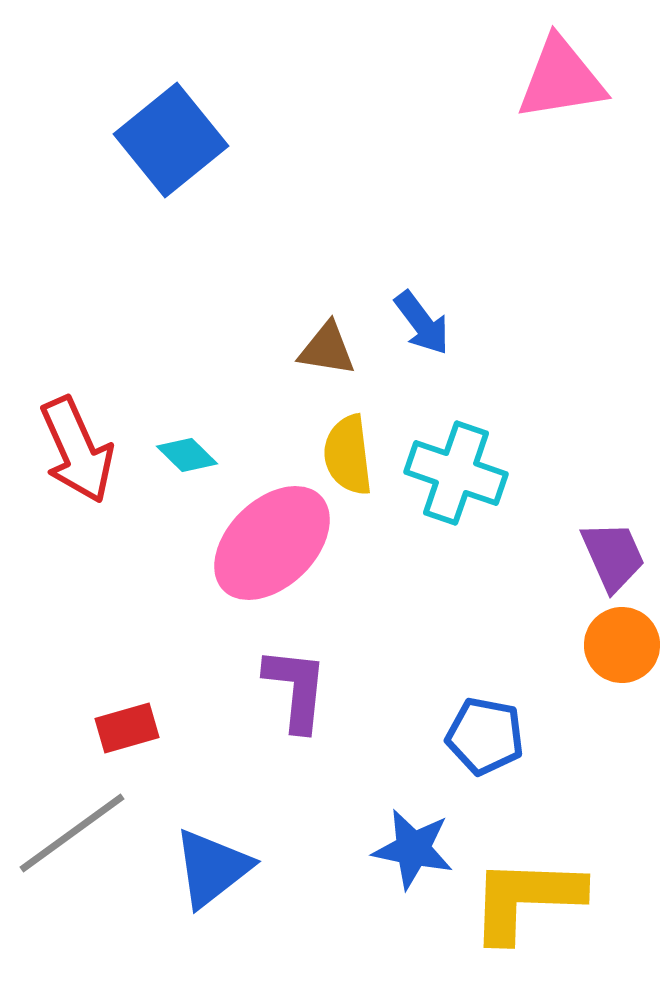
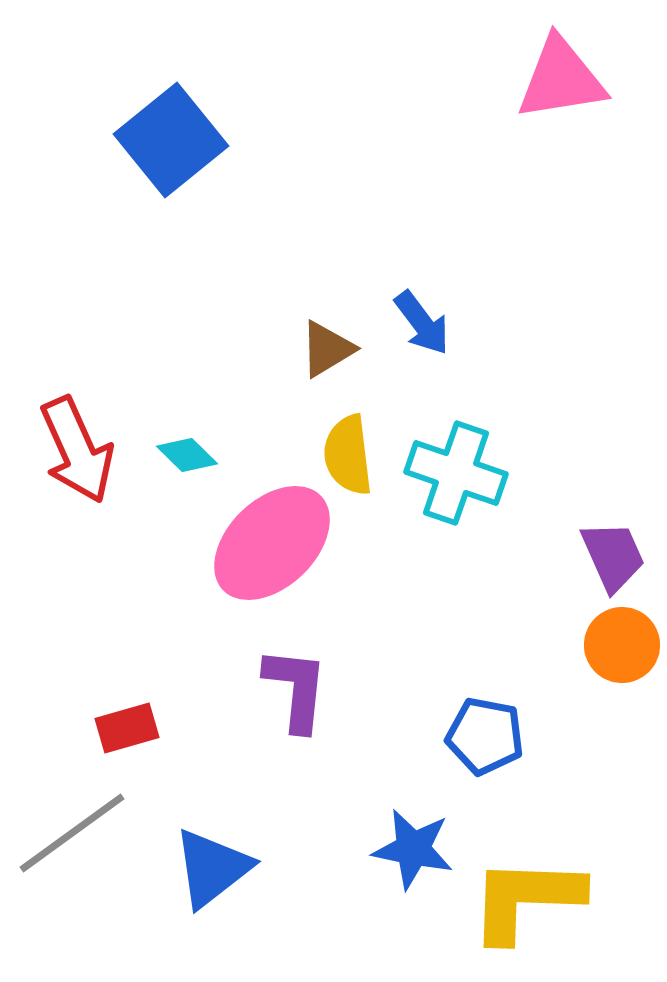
brown triangle: rotated 40 degrees counterclockwise
